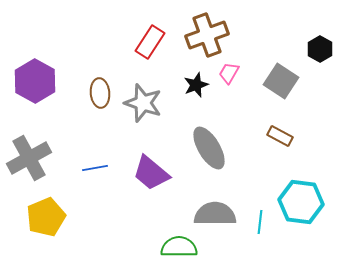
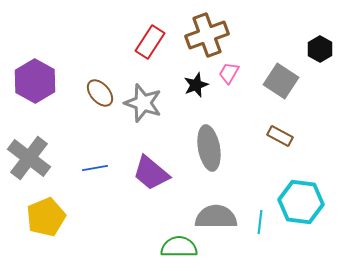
brown ellipse: rotated 36 degrees counterclockwise
gray ellipse: rotated 21 degrees clockwise
gray cross: rotated 24 degrees counterclockwise
gray semicircle: moved 1 px right, 3 px down
